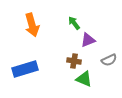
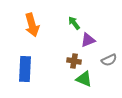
blue rectangle: rotated 70 degrees counterclockwise
